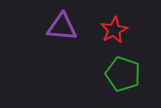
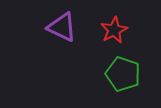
purple triangle: rotated 20 degrees clockwise
